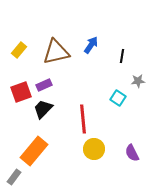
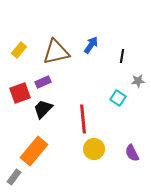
purple rectangle: moved 1 px left, 3 px up
red square: moved 1 px left, 1 px down
